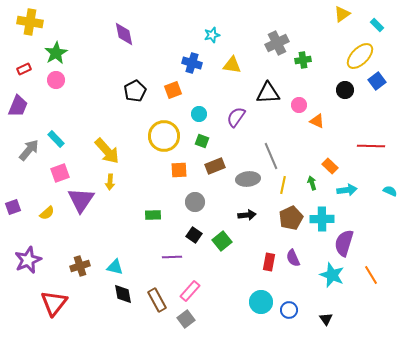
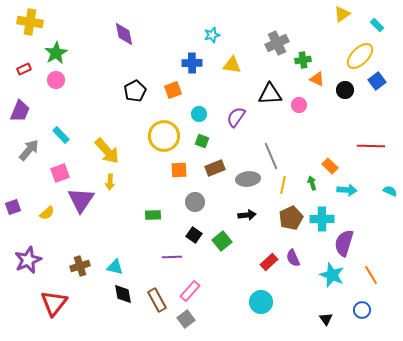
blue cross at (192, 63): rotated 18 degrees counterclockwise
black triangle at (268, 93): moved 2 px right, 1 px down
purple trapezoid at (18, 106): moved 2 px right, 5 px down
orange triangle at (317, 121): moved 42 px up
cyan rectangle at (56, 139): moved 5 px right, 4 px up
brown rectangle at (215, 166): moved 2 px down
cyan arrow at (347, 190): rotated 12 degrees clockwise
red rectangle at (269, 262): rotated 36 degrees clockwise
blue circle at (289, 310): moved 73 px right
